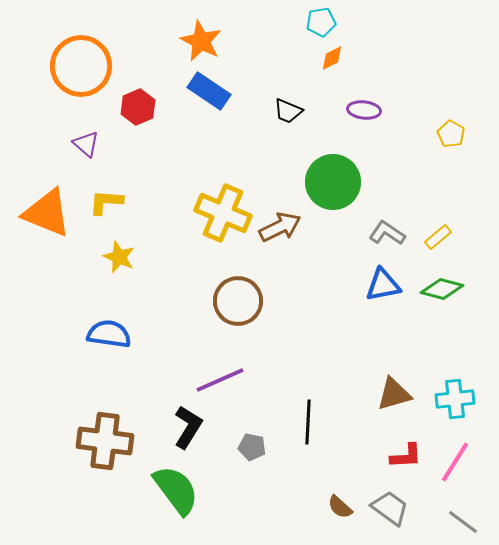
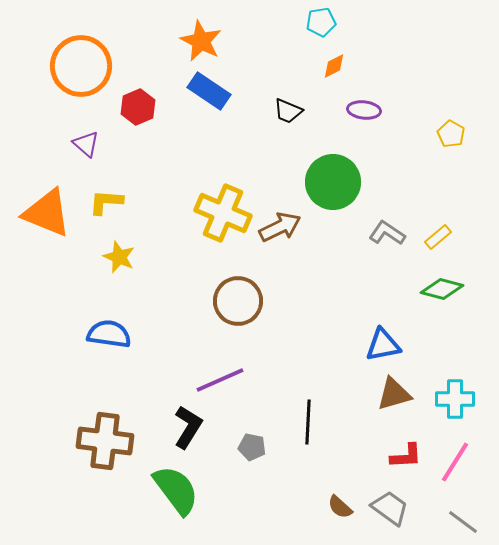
orange diamond: moved 2 px right, 8 px down
blue triangle: moved 60 px down
cyan cross: rotated 6 degrees clockwise
